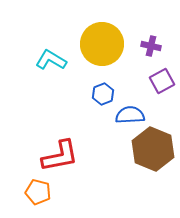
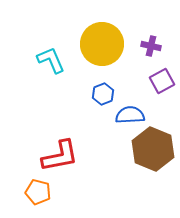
cyan L-shape: rotated 36 degrees clockwise
